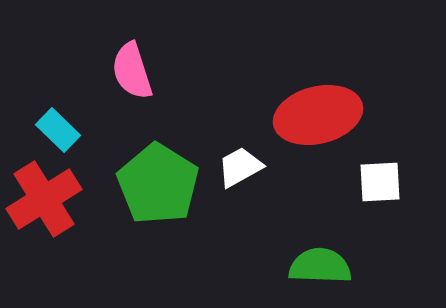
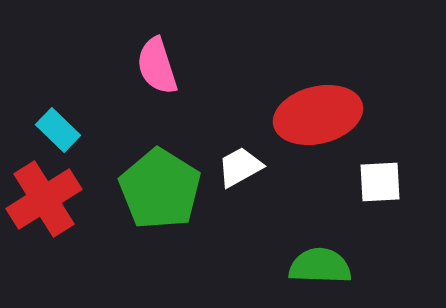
pink semicircle: moved 25 px right, 5 px up
green pentagon: moved 2 px right, 5 px down
